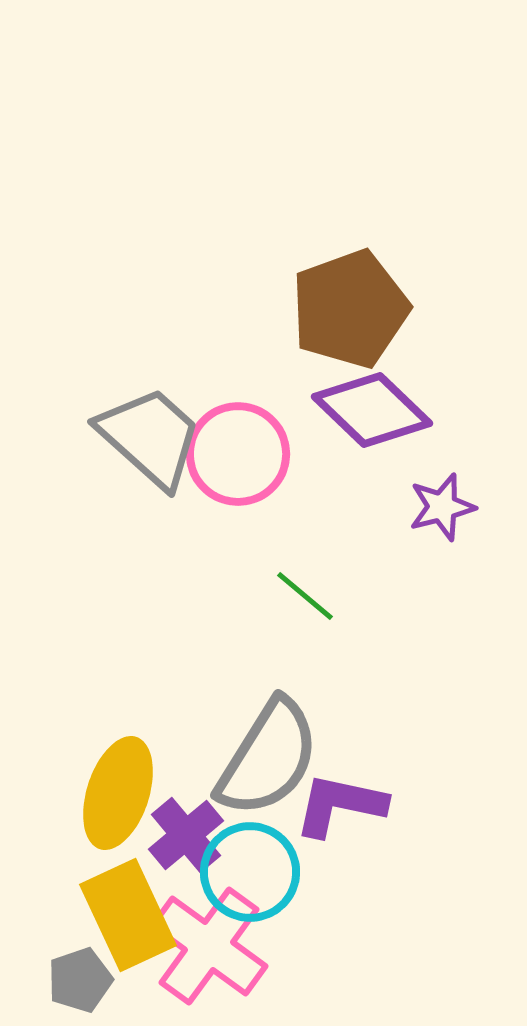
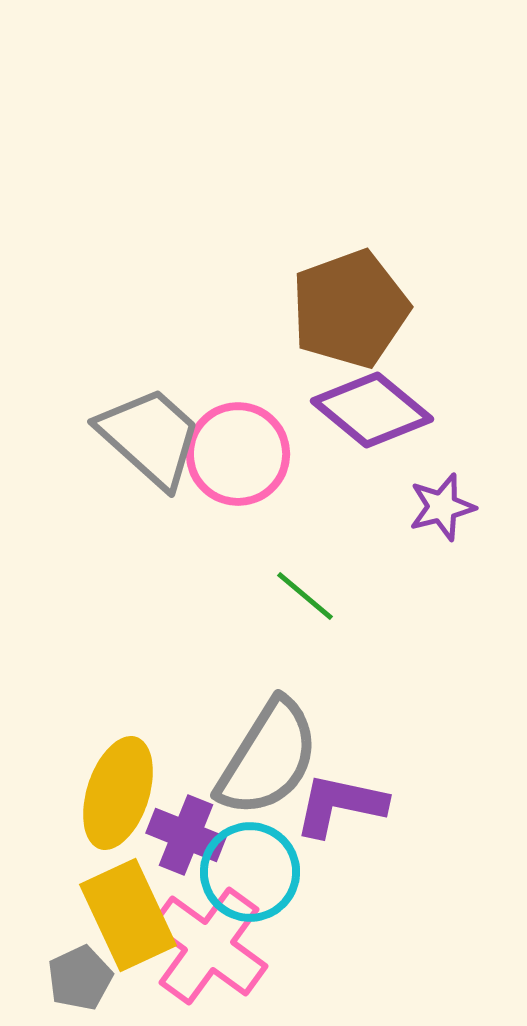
purple diamond: rotated 4 degrees counterclockwise
purple cross: rotated 28 degrees counterclockwise
gray pentagon: moved 2 px up; rotated 6 degrees counterclockwise
